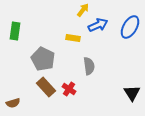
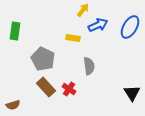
brown semicircle: moved 2 px down
